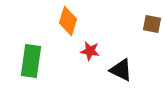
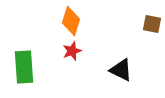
orange diamond: moved 3 px right
red star: moved 18 px left; rotated 30 degrees counterclockwise
green rectangle: moved 7 px left, 6 px down; rotated 12 degrees counterclockwise
